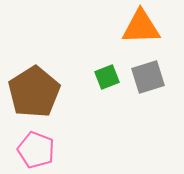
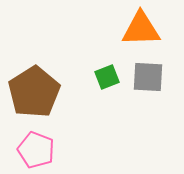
orange triangle: moved 2 px down
gray square: rotated 20 degrees clockwise
